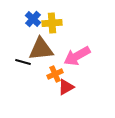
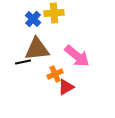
yellow cross: moved 2 px right, 10 px up
brown triangle: moved 4 px left
pink arrow: rotated 112 degrees counterclockwise
black line: rotated 28 degrees counterclockwise
